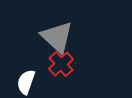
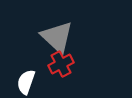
red cross: rotated 15 degrees clockwise
